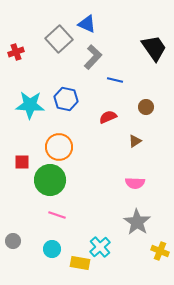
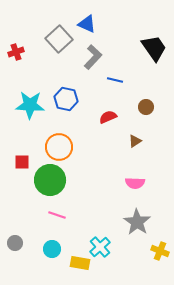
gray circle: moved 2 px right, 2 px down
